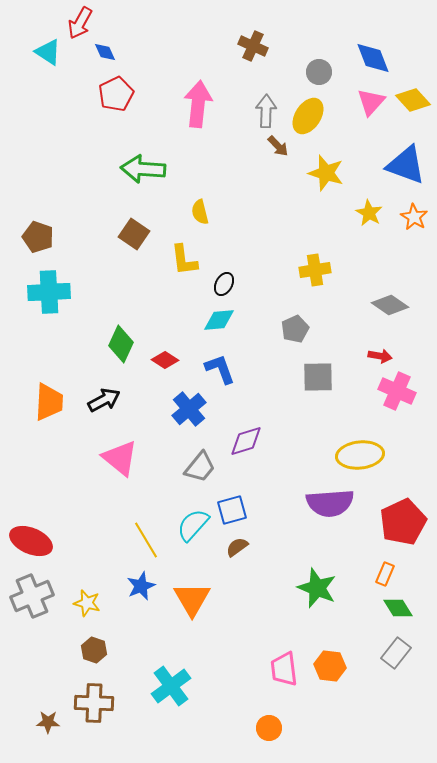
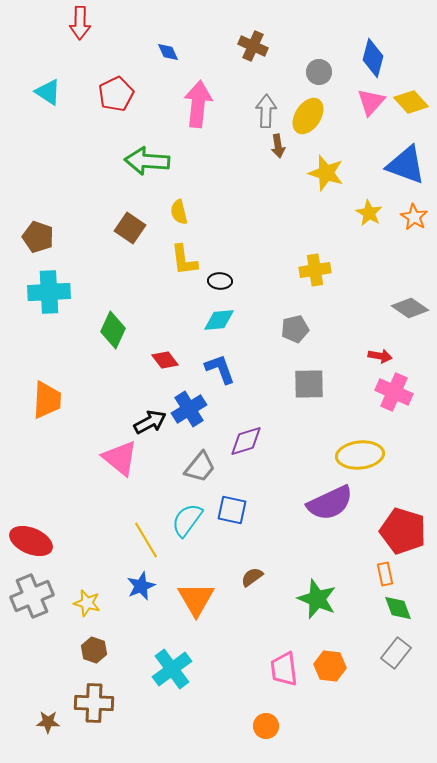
red arrow at (80, 23): rotated 28 degrees counterclockwise
cyan triangle at (48, 52): moved 40 px down
blue diamond at (105, 52): moved 63 px right
blue diamond at (373, 58): rotated 36 degrees clockwise
yellow diamond at (413, 100): moved 2 px left, 2 px down
brown arrow at (278, 146): rotated 35 degrees clockwise
green arrow at (143, 169): moved 4 px right, 8 px up
yellow semicircle at (200, 212): moved 21 px left
brown square at (134, 234): moved 4 px left, 6 px up
black ellipse at (224, 284): moved 4 px left, 3 px up; rotated 65 degrees clockwise
gray diamond at (390, 305): moved 20 px right, 3 px down
gray pentagon at (295, 329): rotated 12 degrees clockwise
green diamond at (121, 344): moved 8 px left, 14 px up
red diamond at (165, 360): rotated 20 degrees clockwise
gray square at (318, 377): moved 9 px left, 7 px down
pink cross at (397, 391): moved 3 px left, 1 px down
black arrow at (104, 400): moved 46 px right, 22 px down
orange trapezoid at (49, 402): moved 2 px left, 2 px up
blue cross at (189, 409): rotated 8 degrees clockwise
purple semicircle at (330, 503): rotated 21 degrees counterclockwise
blue square at (232, 510): rotated 28 degrees clockwise
red pentagon at (403, 522): moved 9 px down; rotated 30 degrees counterclockwise
cyan semicircle at (193, 525): moved 6 px left, 5 px up; rotated 6 degrees counterclockwise
brown semicircle at (237, 547): moved 15 px right, 30 px down
orange rectangle at (385, 574): rotated 35 degrees counterclockwise
green star at (317, 588): moved 11 px down
orange triangle at (192, 599): moved 4 px right
green diamond at (398, 608): rotated 12 degrees clockwise
cyan cross at (171, 686): moved 1 px right, 17 px up
orange circle at (269, 728): moved 3 px left, 2 px up
